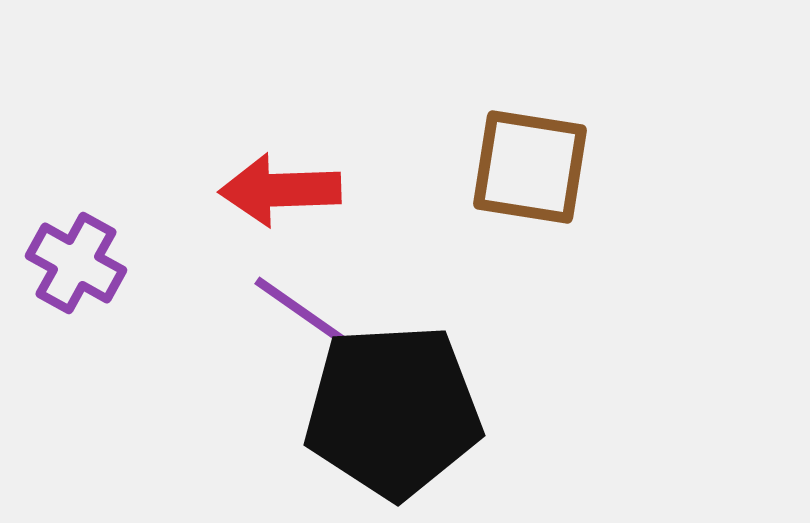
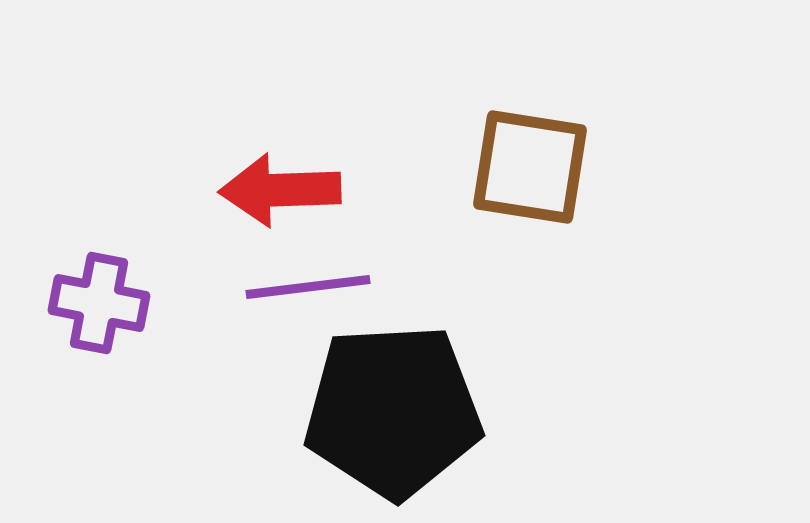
purple cross: moved 23 px right, 40 px down; rotated 18 degrees counterclockwise
purple line: moved 29 px up; rotated 42 degrees counterclockwise
